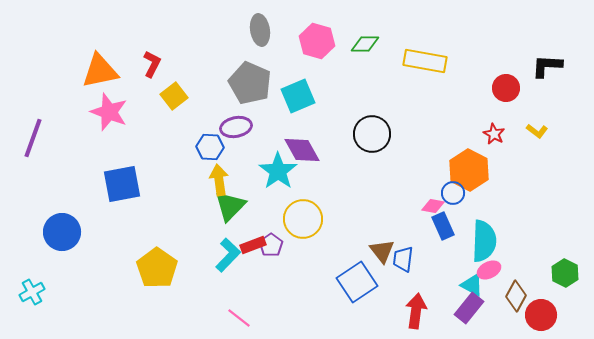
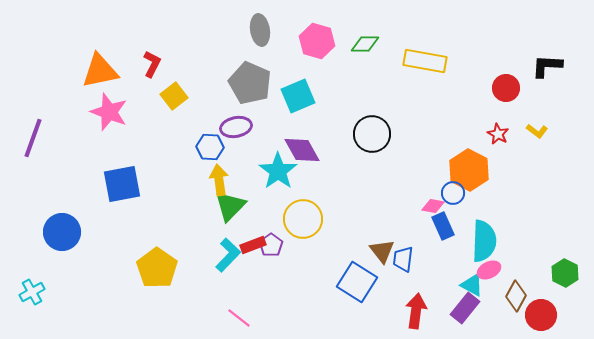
red star at (494, 134): moved 4 px right
blue square at (357, 282): rotated 24 degrees counterclockwise
purple rectangle at (469, 308): moved 4 px left
